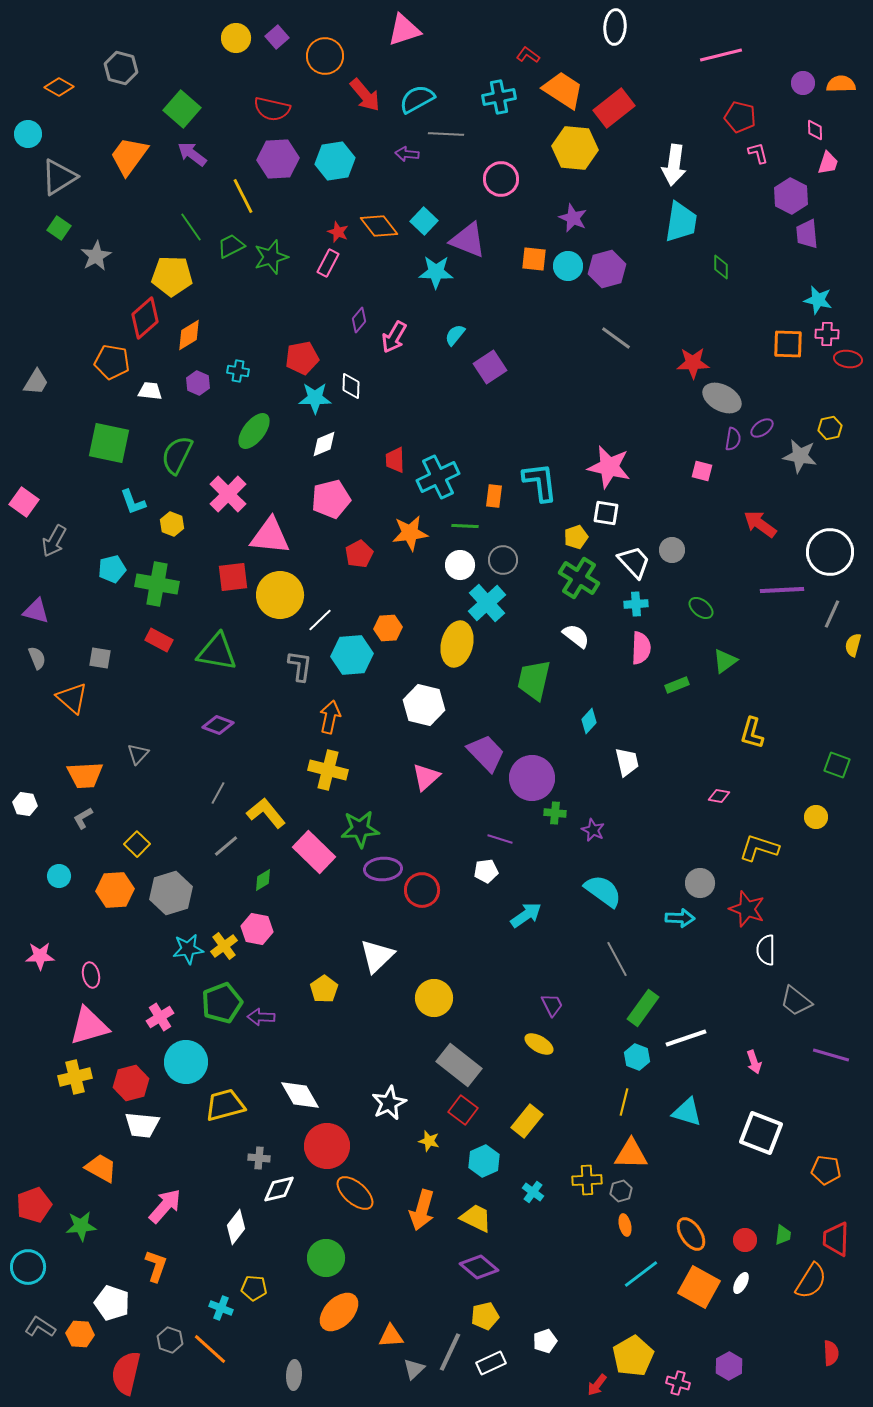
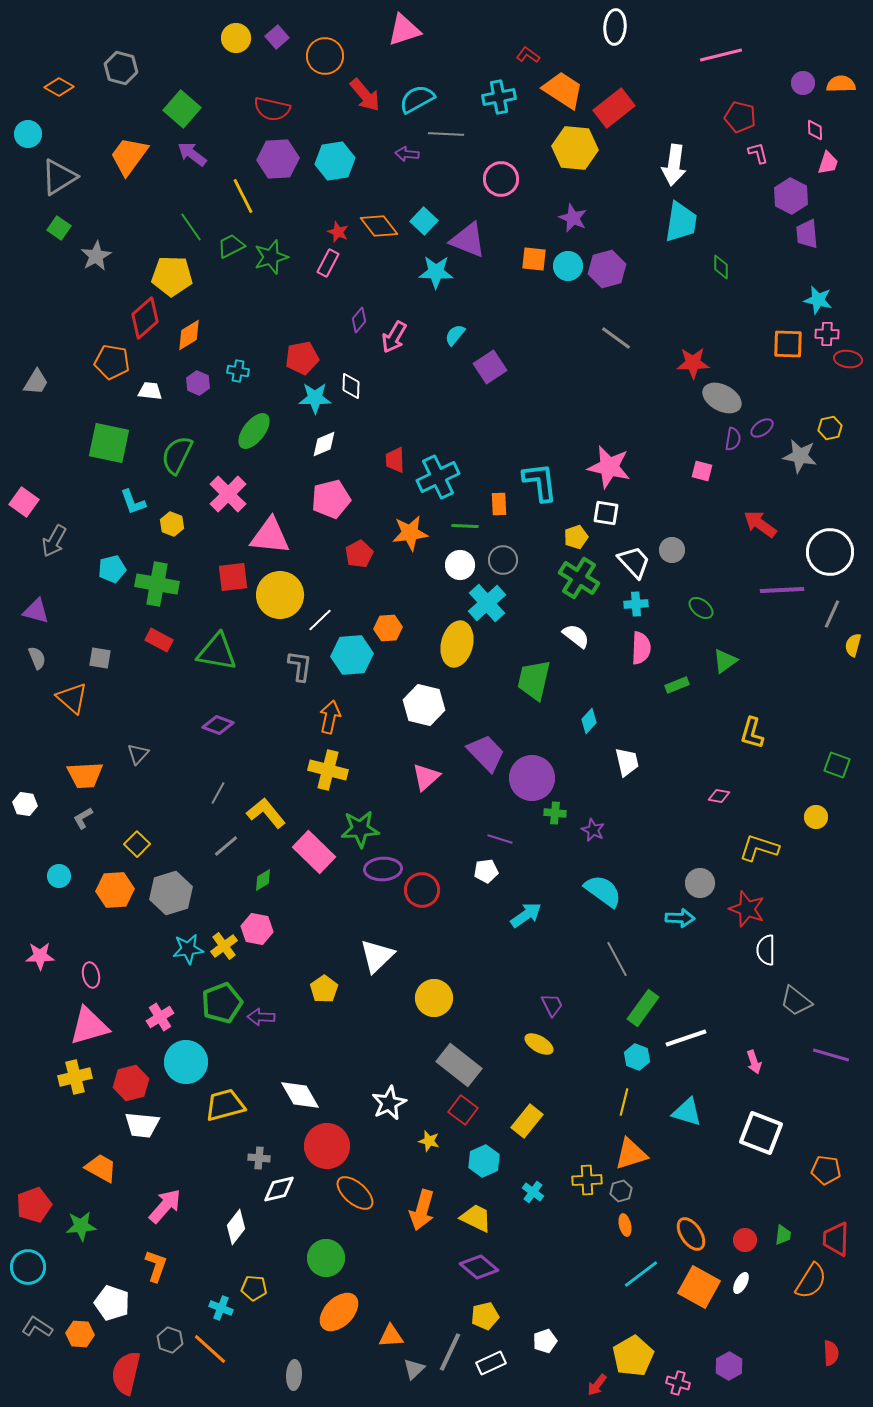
orange rectangle at (494, 496): moved 5 px right, 8 px down; rotated 10 degrees counterclockwise
orange triangle at (631, 1154): rotated 18 degrees counterclockwise
gray L-shape at (40, 1327): moved 3 px left
